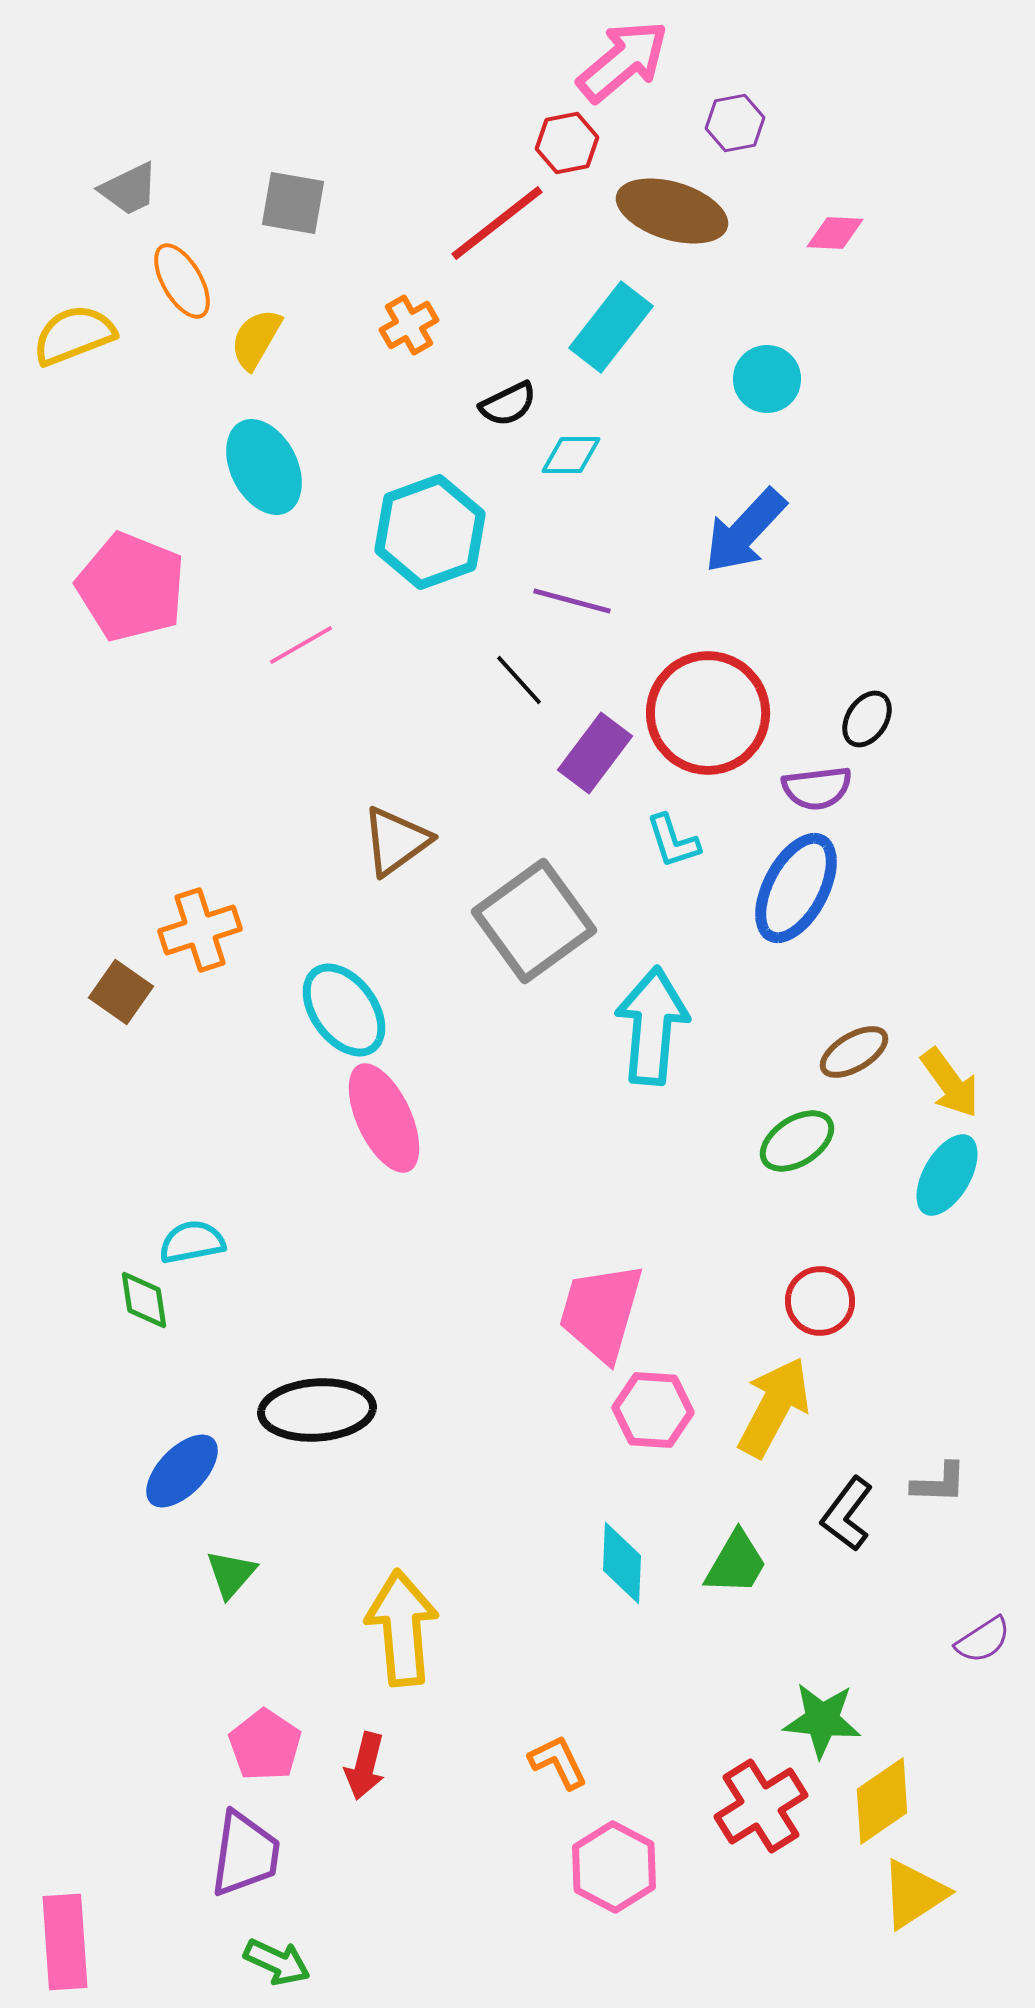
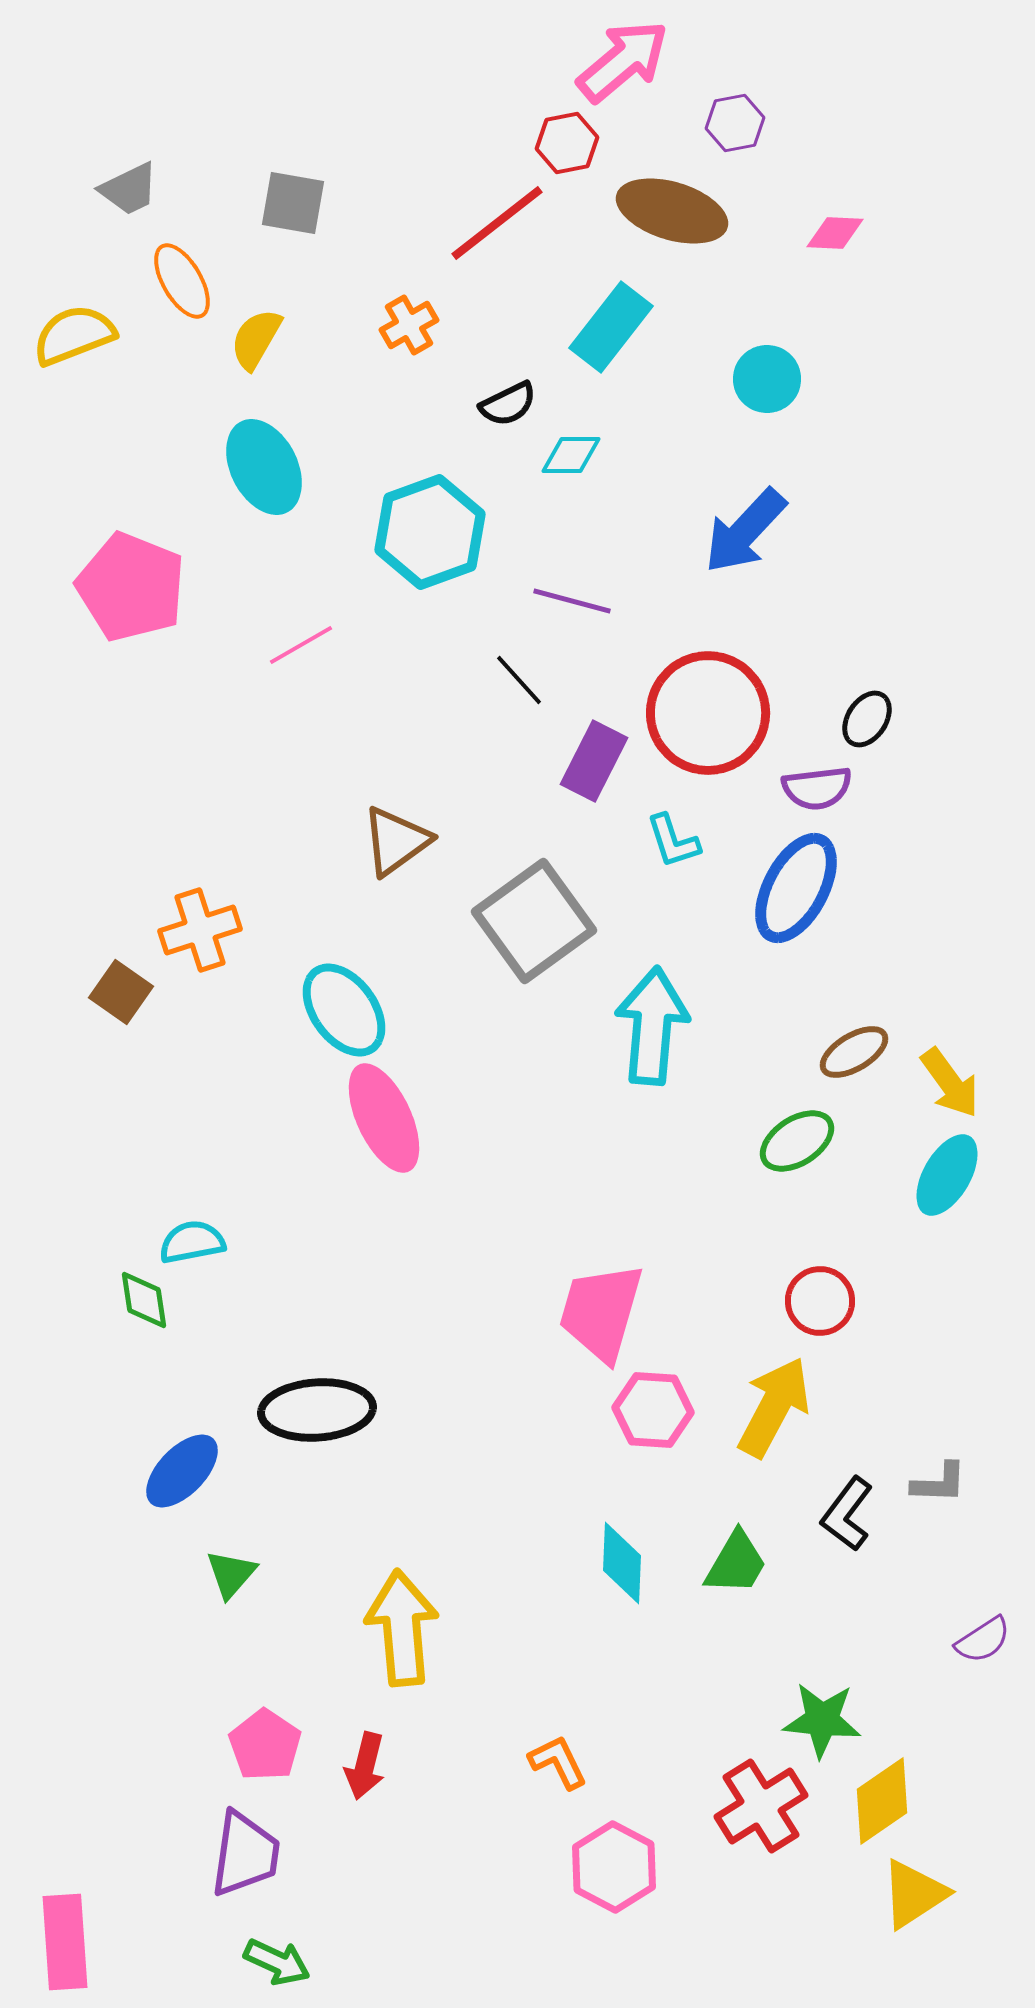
purple rectangle at (595, 753): moved 1 px left, 8 px down; rotated 10 degrees counterclockwise
